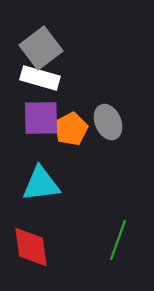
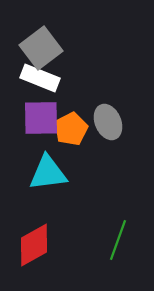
white rectangle: rotated 6 degrees clockwise
cyan triangle: moved 7 px right, 11 px up
red diamond: moved 3 px right, 2 px up; rotated 69 degrees clockwise
